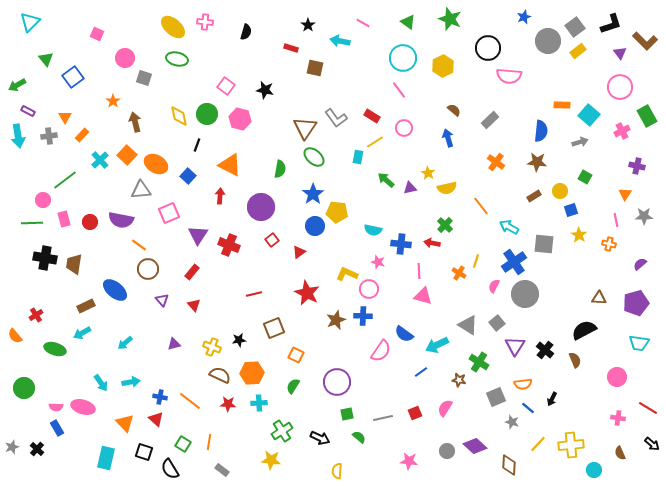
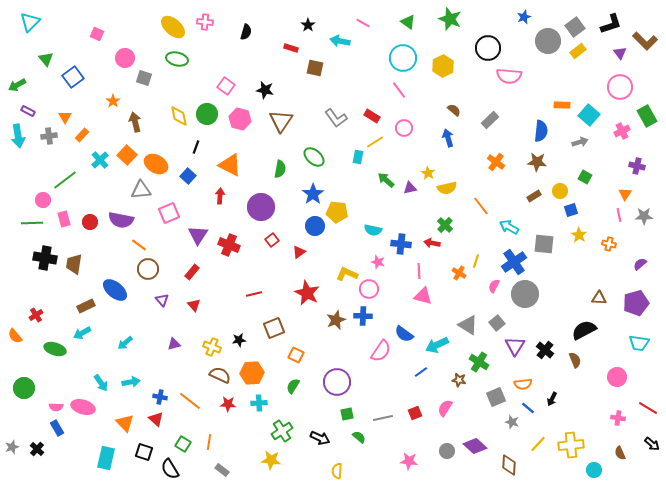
brown triangle at (305, 128): moved 24 px left, 7 px up
black line at (197, 145): moved 1 px left, 2 px down
pink line at (616, 220): moved 3 px right, 5 px up
